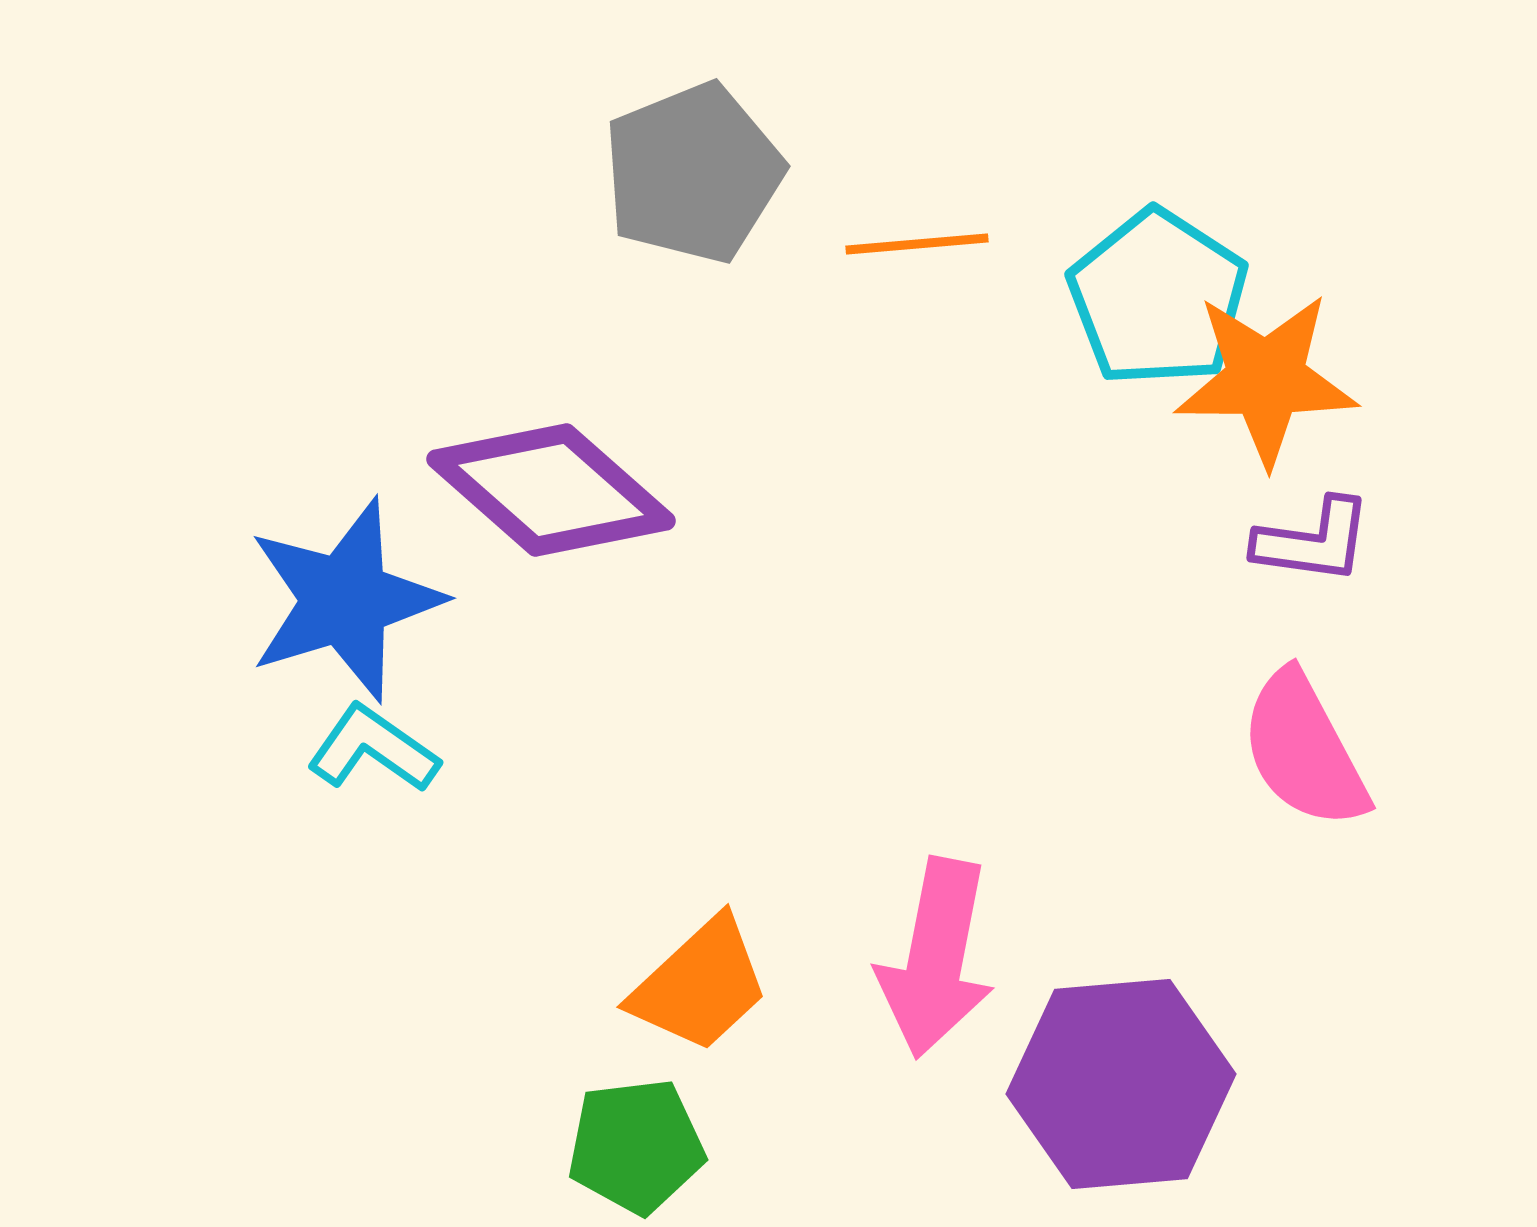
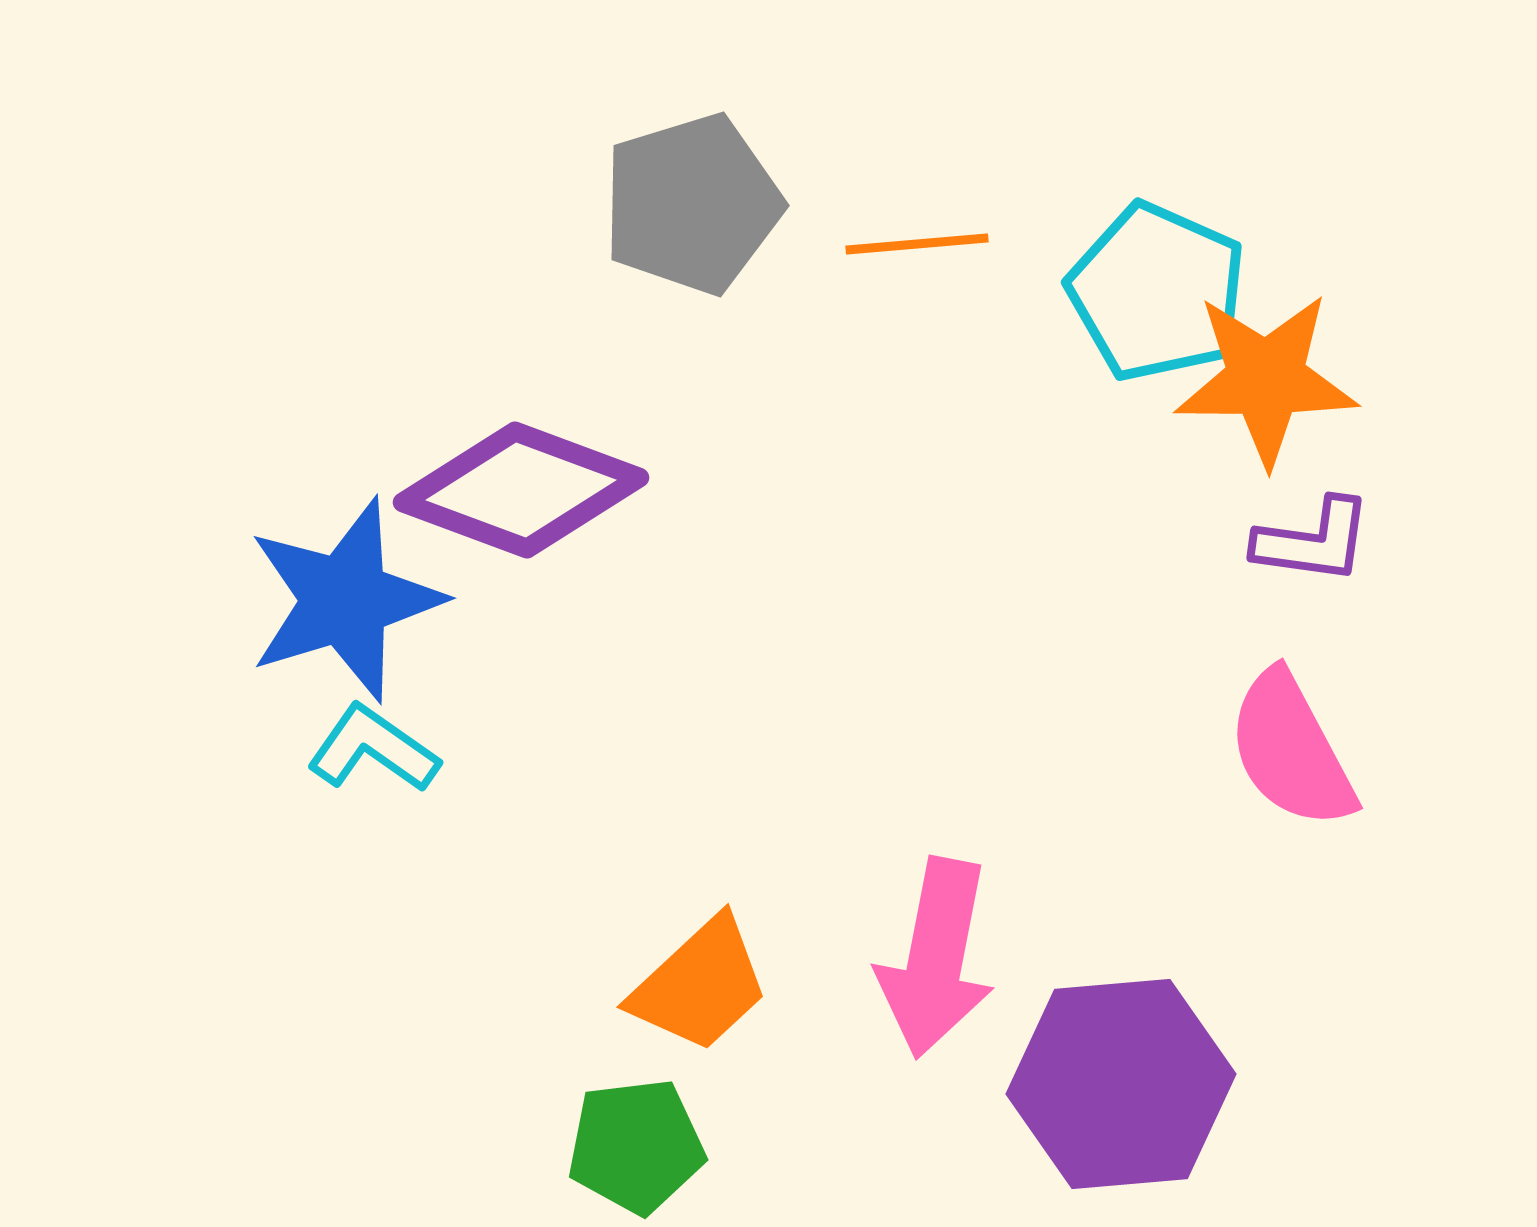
gray pentagon: moved 1 px left, 31 px down; rotated 5 degrees clockwise
cyan pentagon: moved 1 px left, 6 px up; rotated 9 degrees counterclockwise
purple diamond: moved 30 px left; rotated 21 degrees counterclockwise
pink semicircle: moved 13 px left
